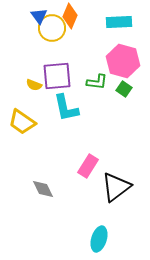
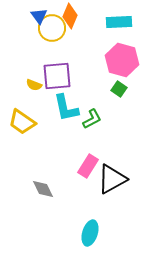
pink hexagon: moved 1 px left, 1 px up
green L-shape: moved 5 px left, 37 px down; rotated 35 degrees counterclockwise
green square: moved 5 px left
black triangle: moved 4 px left, 8 px up; rotated 8 degrees clockwise
cyan ellipse: moved 9 px left, 6 px up
